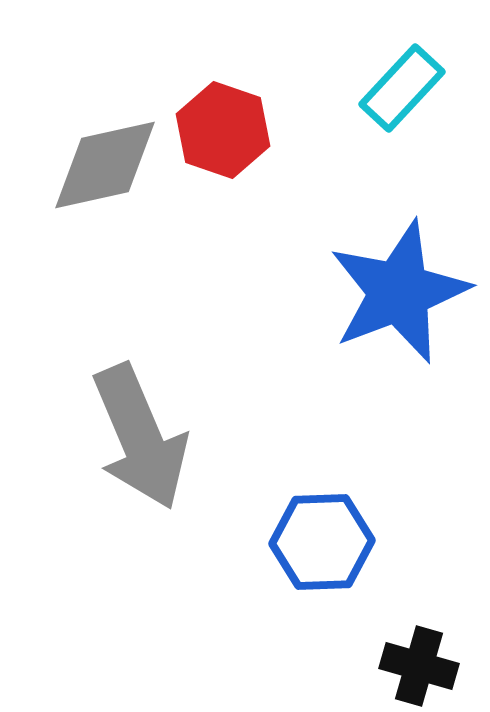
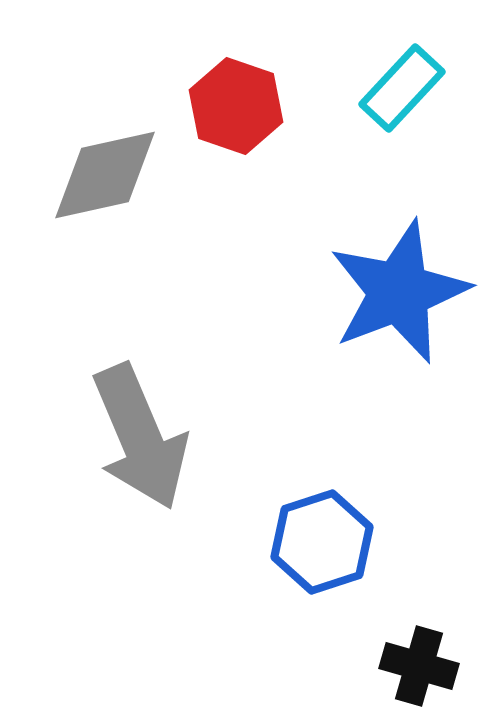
red hexagon: moved 13 px right, 24 px up
gray diamond: moved 10 px down
blue hexagon: rotated 16 degrees counterclockwise
